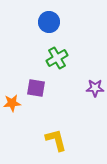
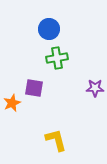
blue circle: moved 7 px down
green cross: rotated 20 degrees clockwise
purple square: moved 2 px left
orange star: rotated 18 degrees counterclockwise
